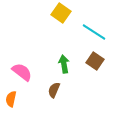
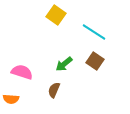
yellow square: moved 5 px left, 2 px down
green arrow: rotated 120 degrees counterclockwise
pink semicircle: rotated 20 degrees counterclockwise
orange semicircle: rotated 98 degrees counterclockwise
